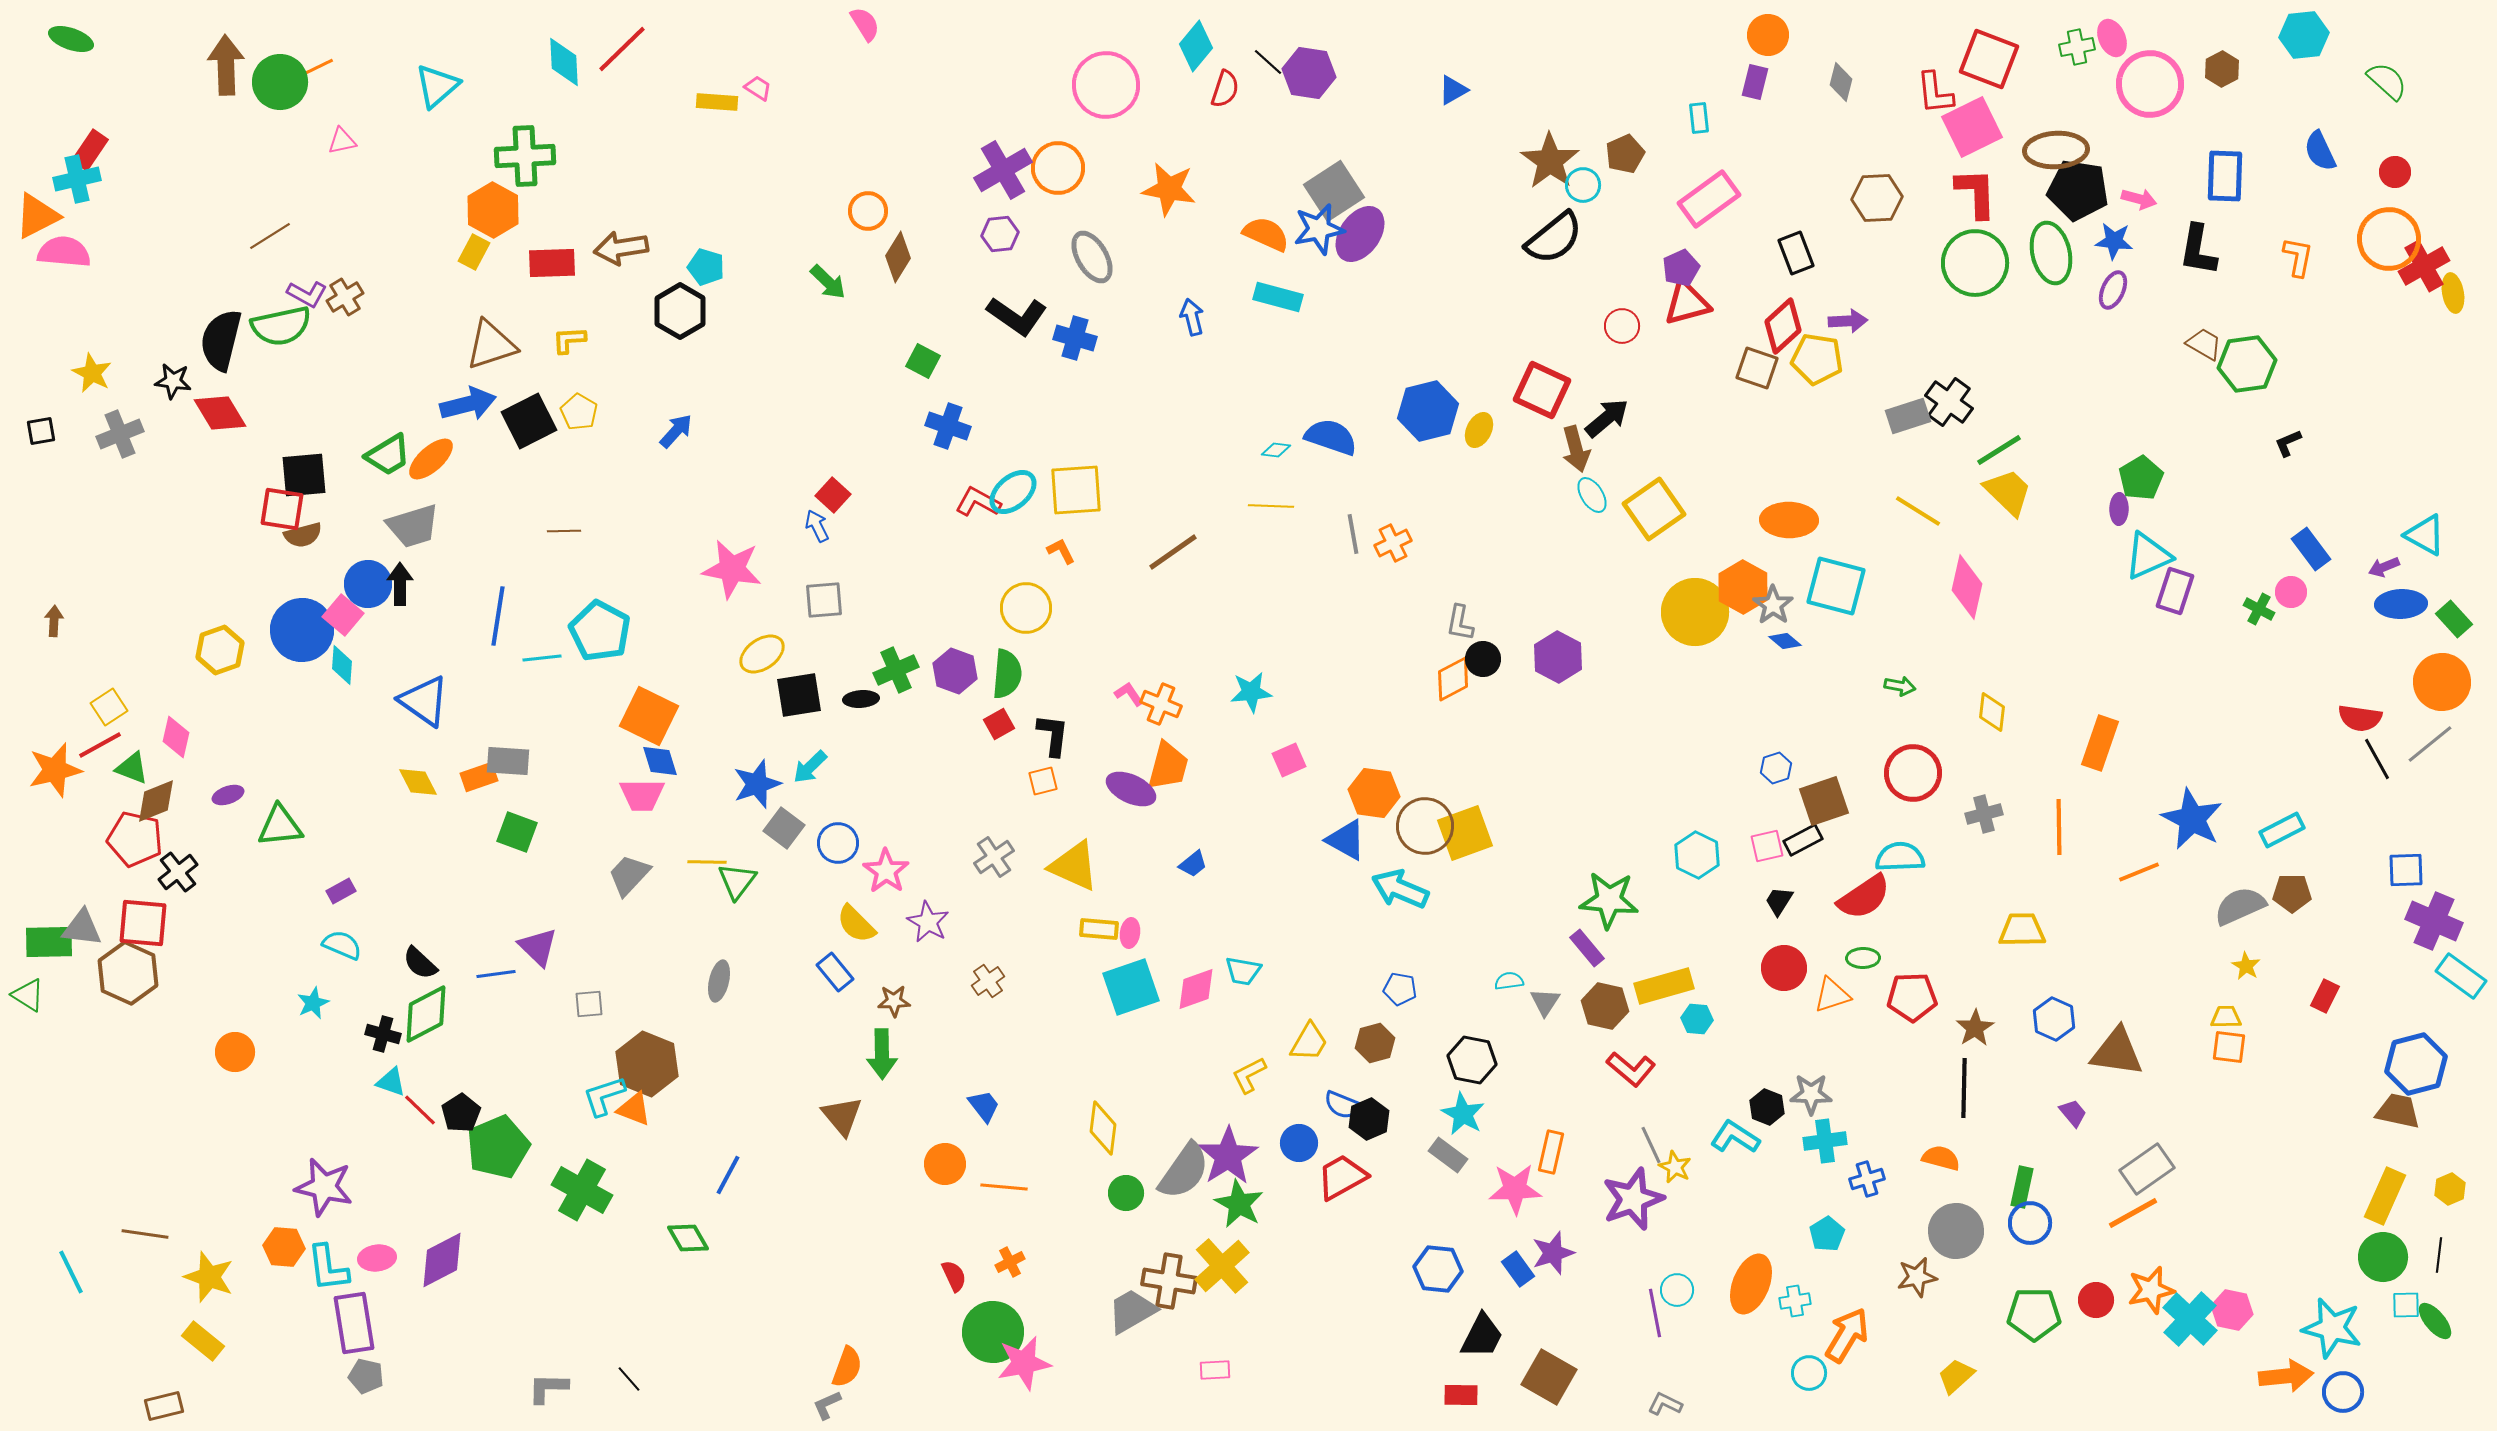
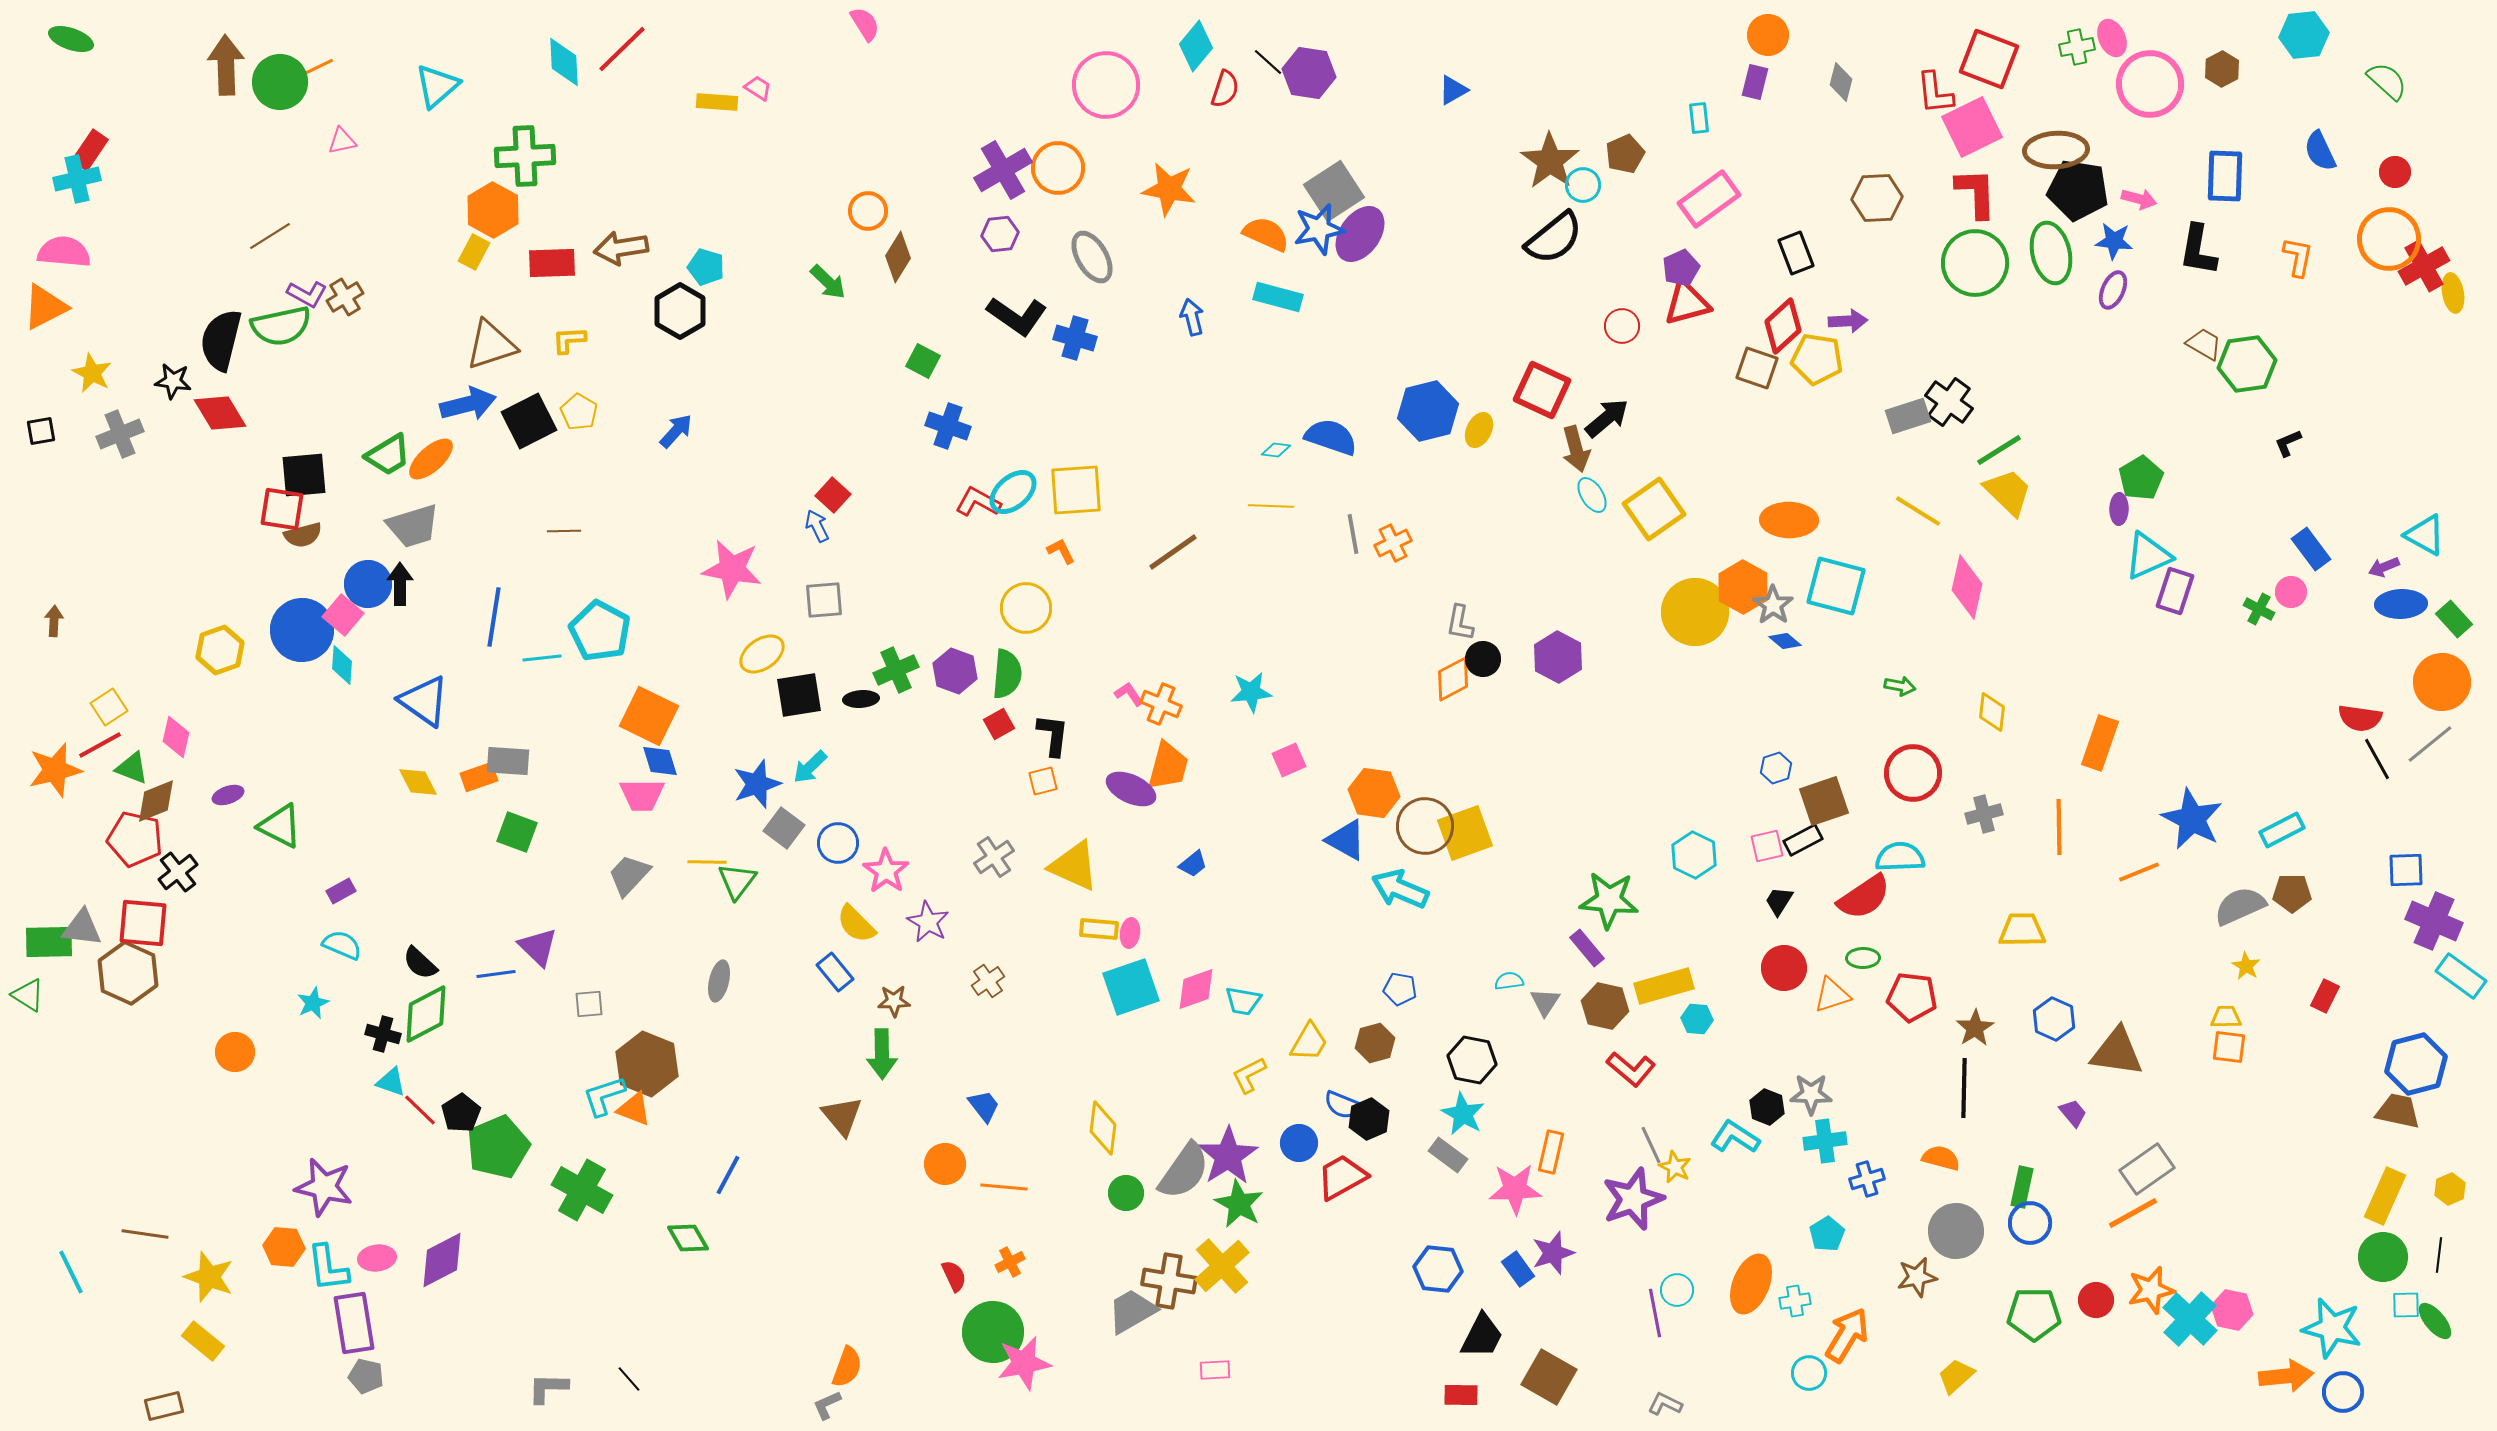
orange triangle at (37, 216): moved 8 px right, 91 px down
blue line at (498, 616): moved 4 px left, 1 px down
green triangle at (280, 826): rotated 33 degrees clockwise
cyan hexagon at (1697, 855): moved 3 px left
cyan trapezoid at (1243, 971): moved 30 px down
red pentagon at (1912, 997): rotated 9 degrees clockwise
